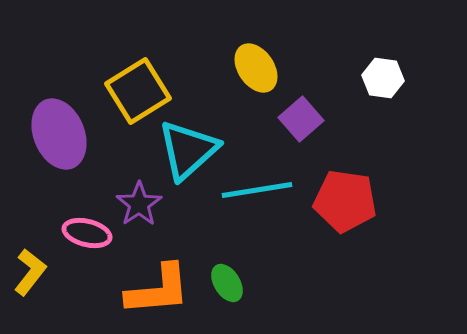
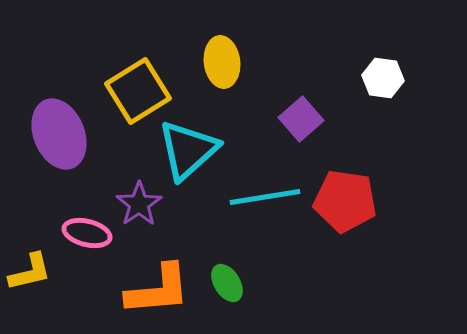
yellow ellipse: moved 34 px left, 6 px up; rotated 27 degrees clockwise
cyan line: moved 8 px right, 7 px down
yellow L-shape: rotated 39 degrees clockwise
